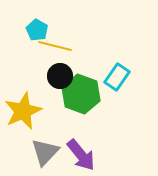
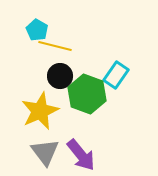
cyan rectangle: moved 1 px left, 2 px up
green hexagon: moved 6 px right
yellow star: moved 17 px right
gray triangle: rotated 20 degrees counterclockwise
